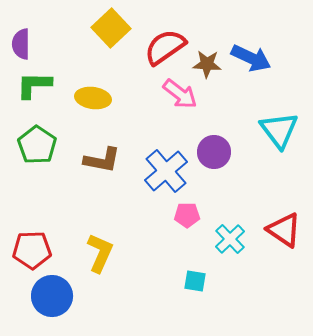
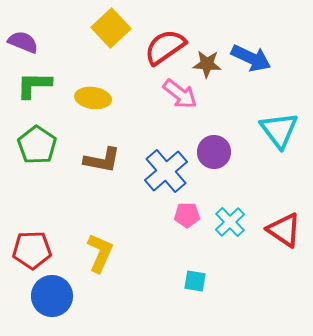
purple semicircle: moved 2 px right, 2 px up; rotated 112 degrees clockwise
cyan cross: moved 17 px up
